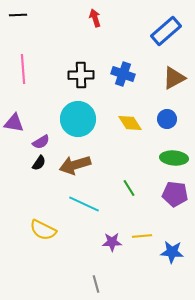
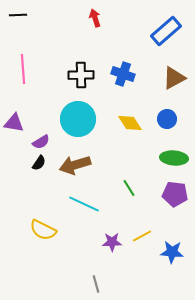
yellow line: rotated 24 degrees counterclockwise
